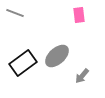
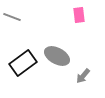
gray line: moved 3 px left, 4 px down
gray ellipse: rotated 70 degrees clockwise
gray arrow: moved 1 px right
